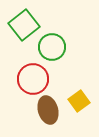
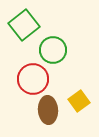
green circle: moved 1 px right, 3 px down
brown ellipse: rotated 12 degrees clockwise
